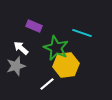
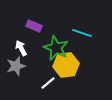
white arrow: rotated 21 degrees clockwise
white line: moved 1 px right, 1 px up
